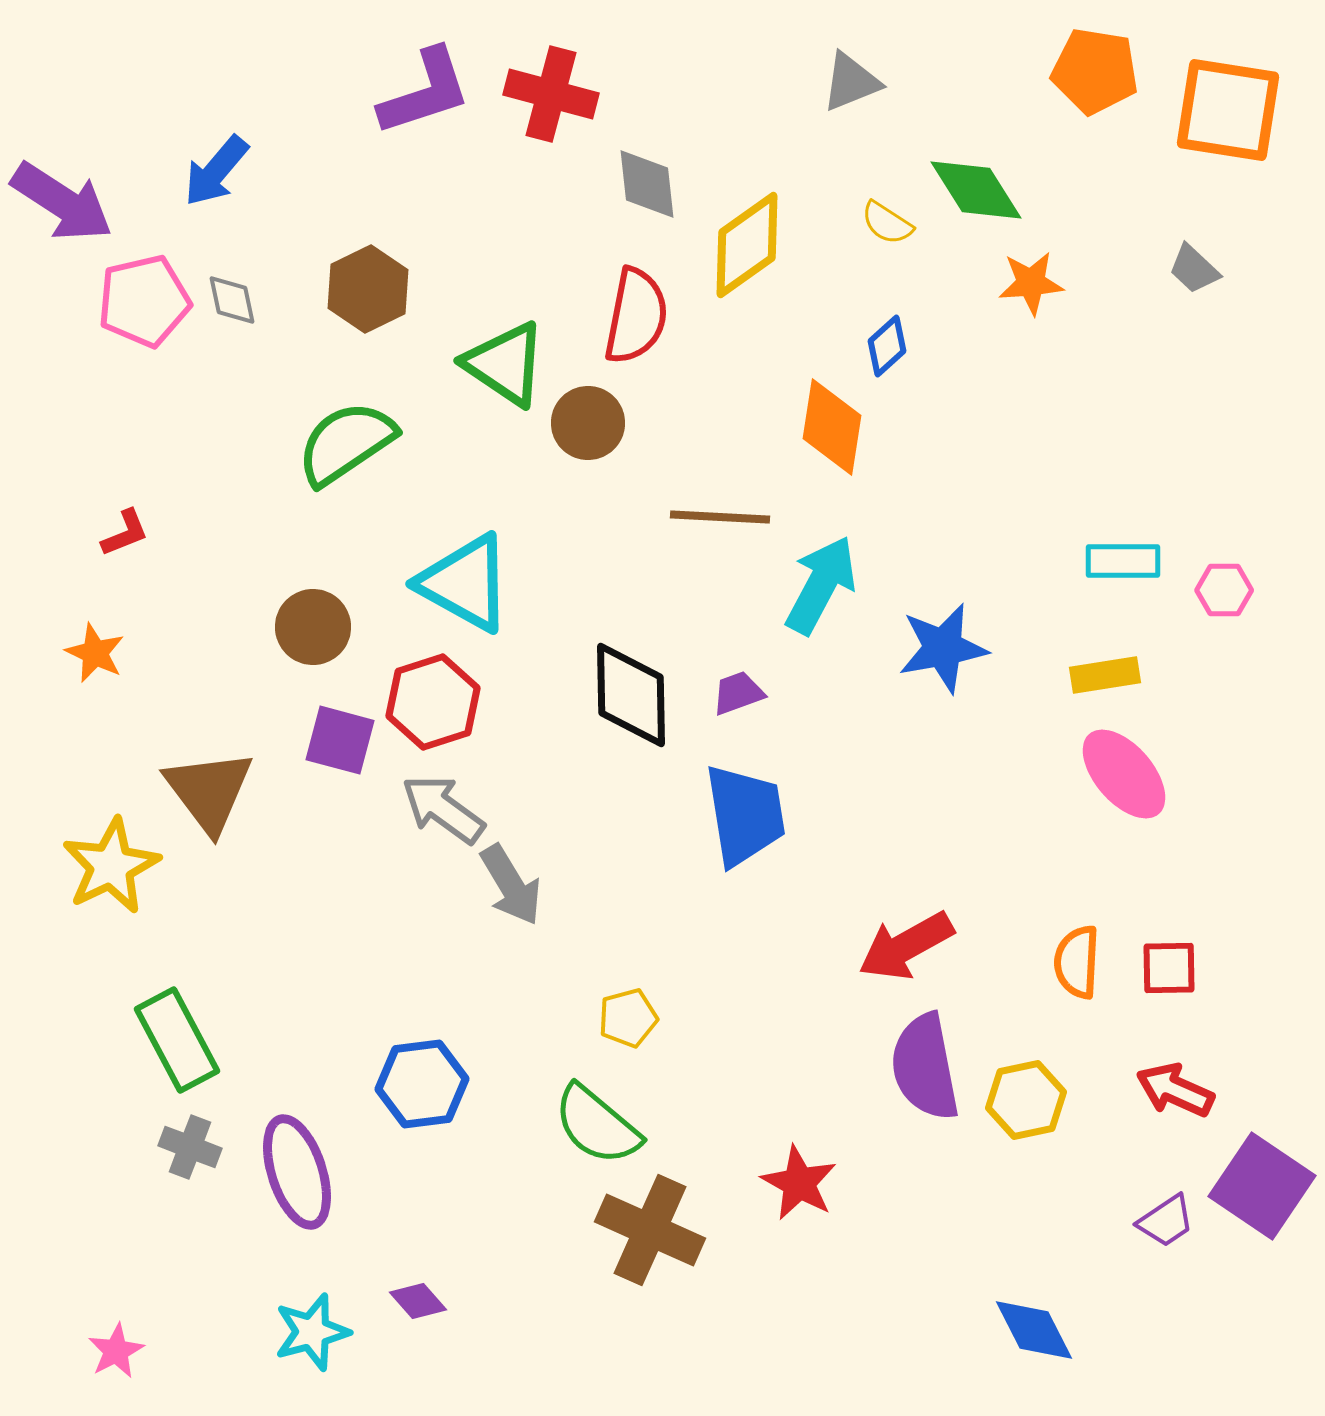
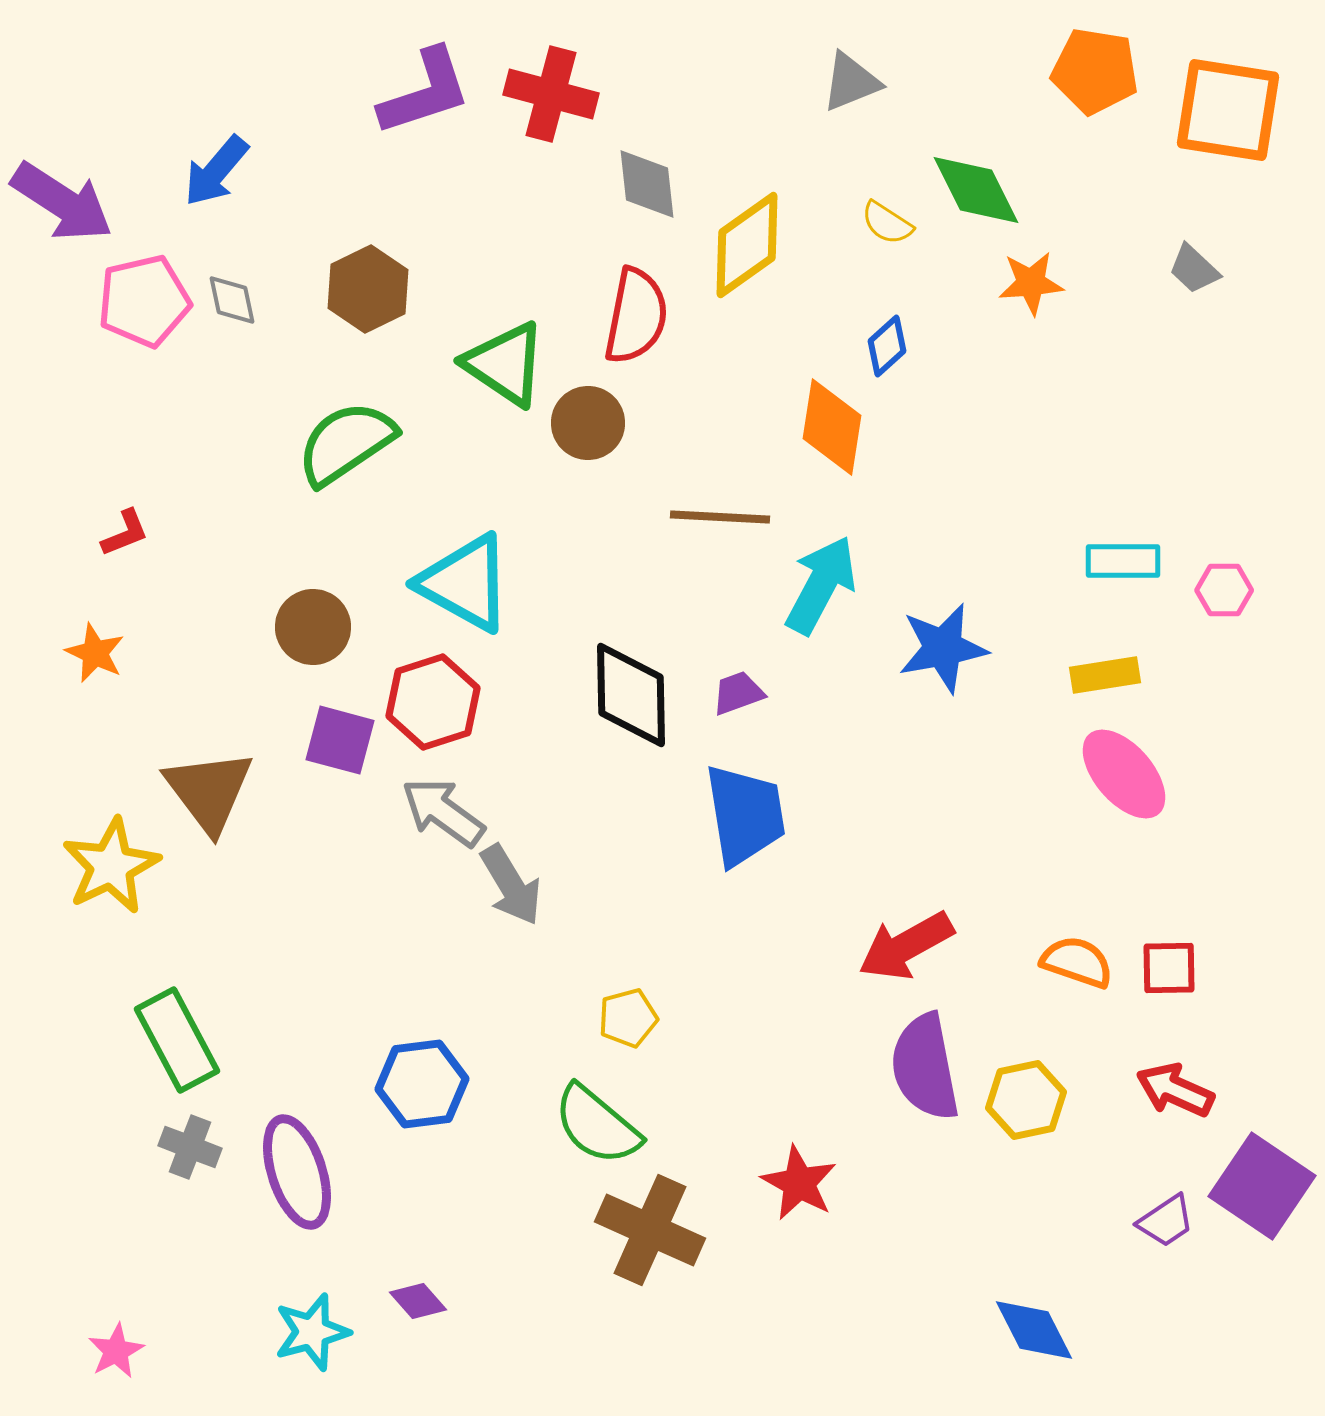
green diamond at (976, 190): rotated 6 degrees clockwise
gray arrow at (443, 809): moved 3 px down
orange semicircle at (1077, 962): rotated 106 degrees clockwise
